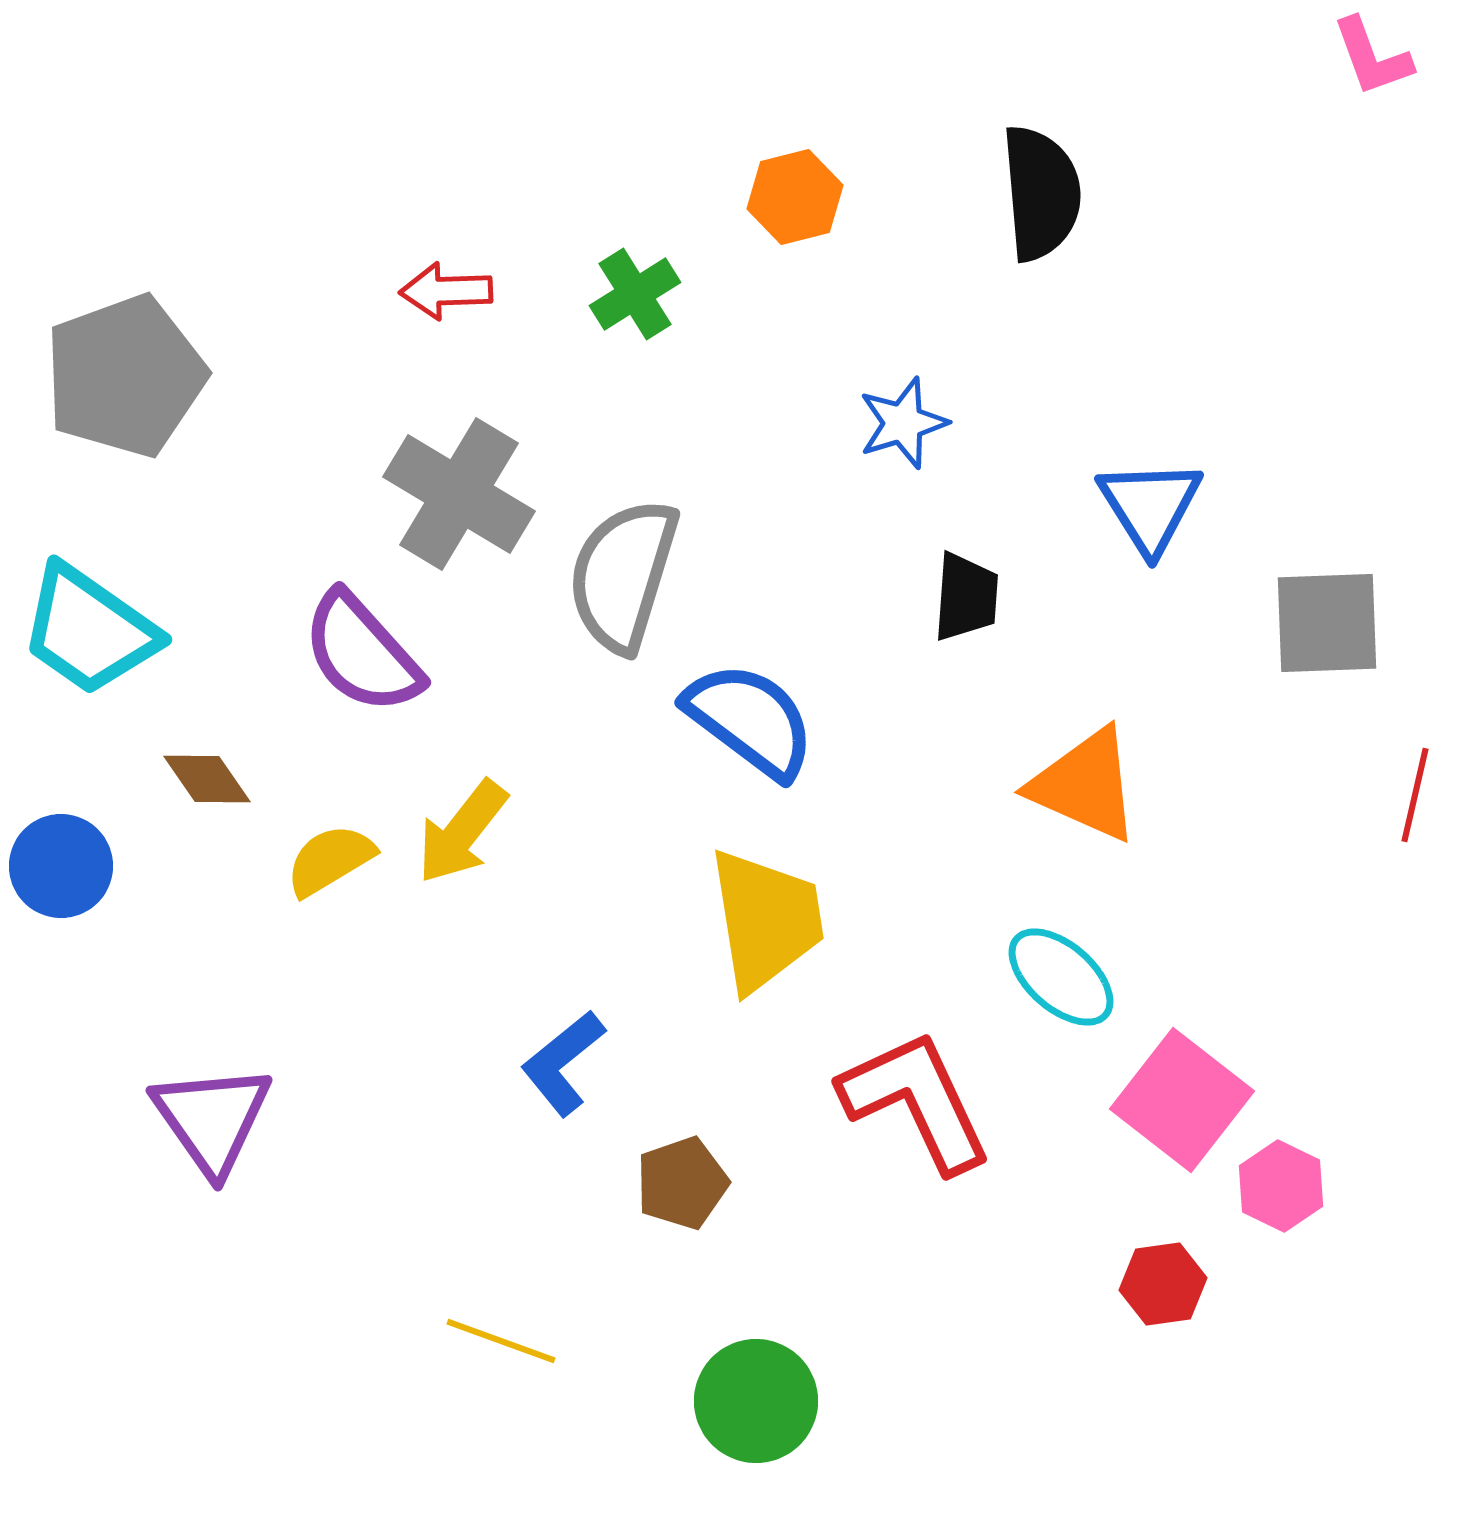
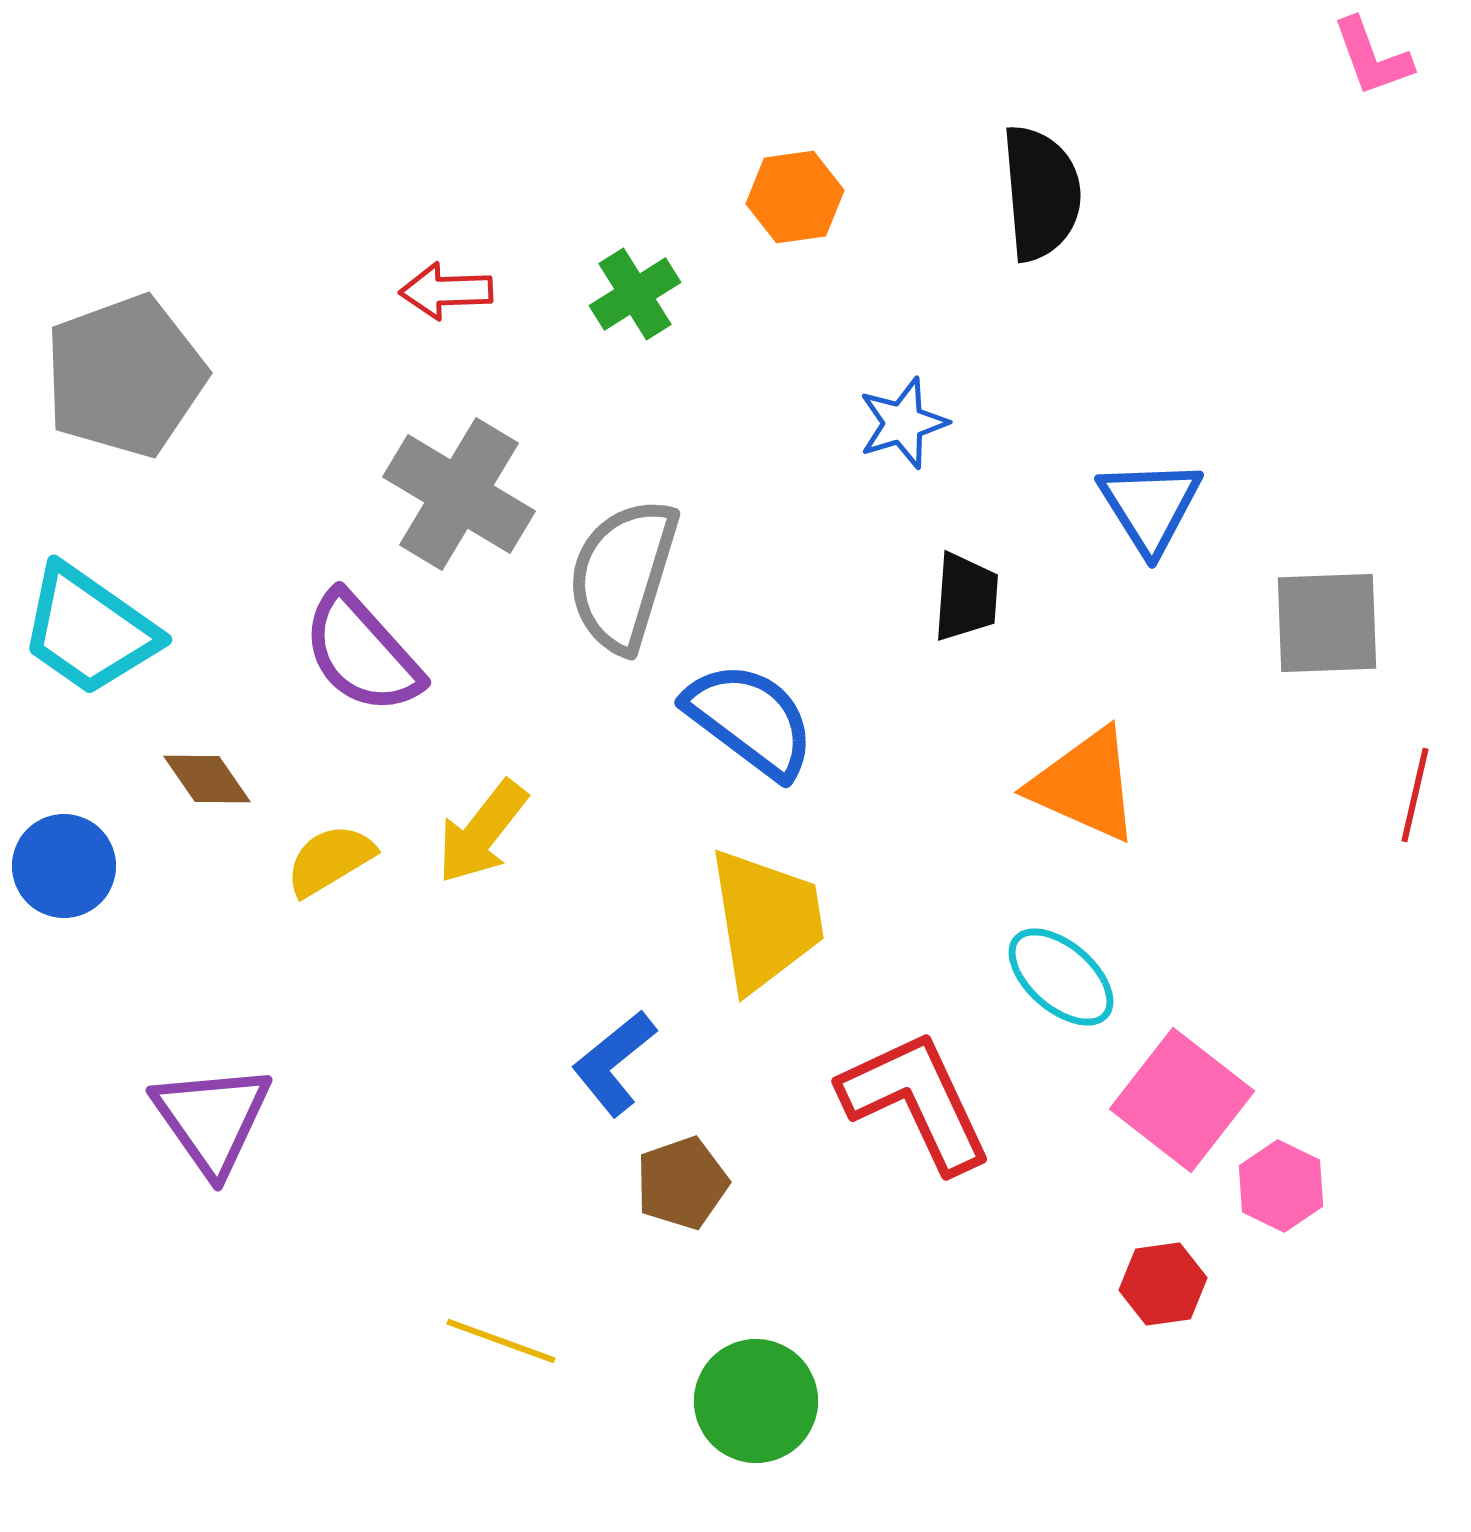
orange hexagon: rotated 6 degrees clockwise
yellow arrow: moved 20 px right
blue circle: moved 3 px right
blue L-shape: moved 51 px right
